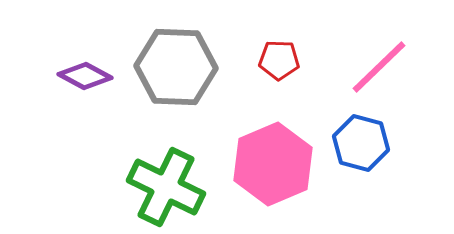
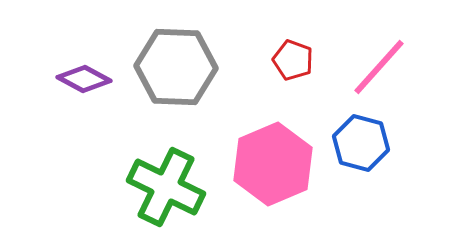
red pentagon: moved 14 px right; rotated 18 degrees clockwise
pink line: rotated 4 degrees counterclockwise
purple diamond: moved 1 px left, 3 px down
